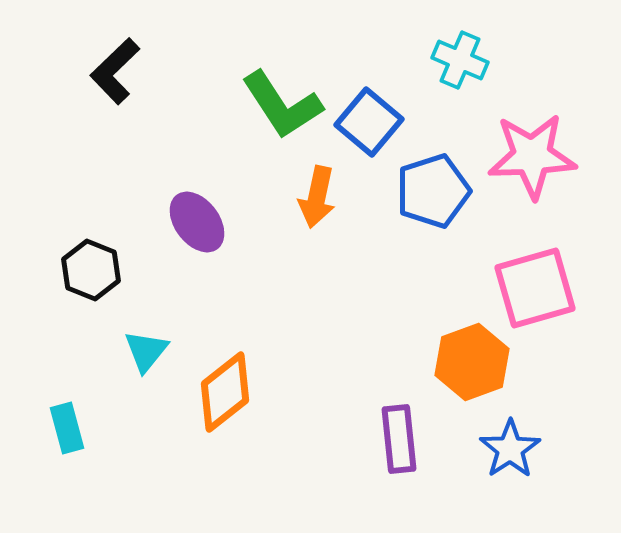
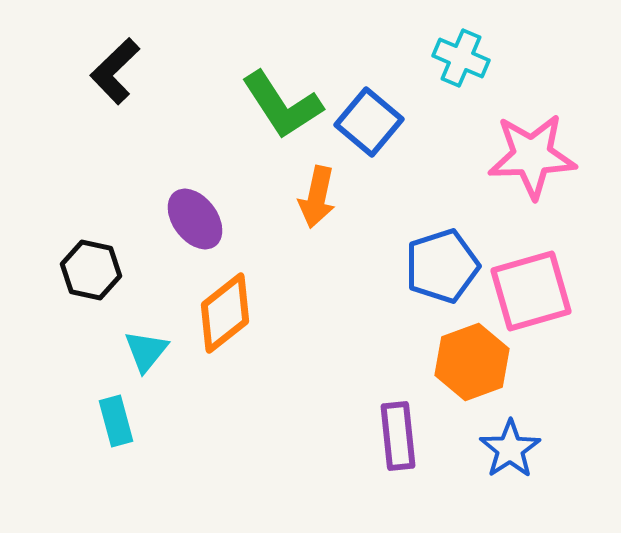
cyan cross: moved 1 px right, 2 px up
blue pentagon: moved 9 px right, 75 px down
purple ellipse: moved 2 px left, 3 px up
black hexagon: rotated 10 degrees counterclockwise
pink square: moved 4 px left, 3 px down
orange diamond: moved 79 px up
cyan rectangle: moved 49 px right, 7 px up
purple rectangle: moved 1 px left, 3 px up
